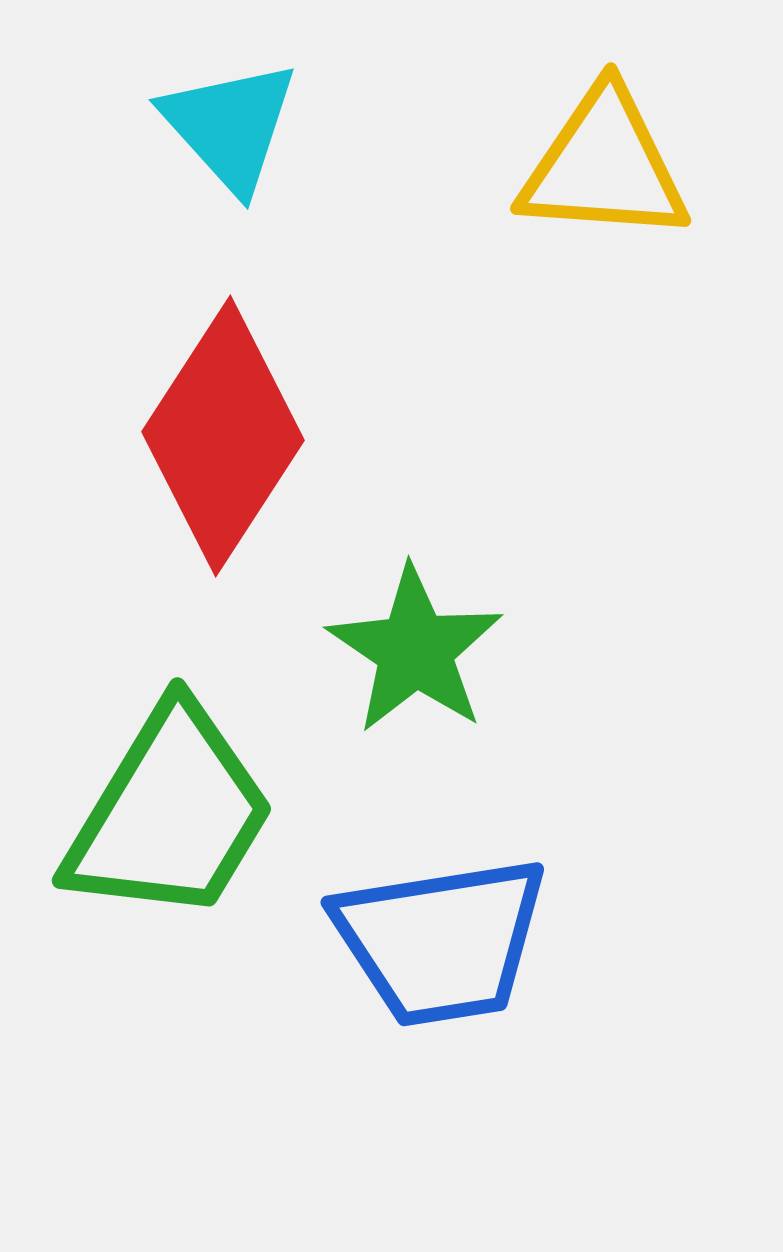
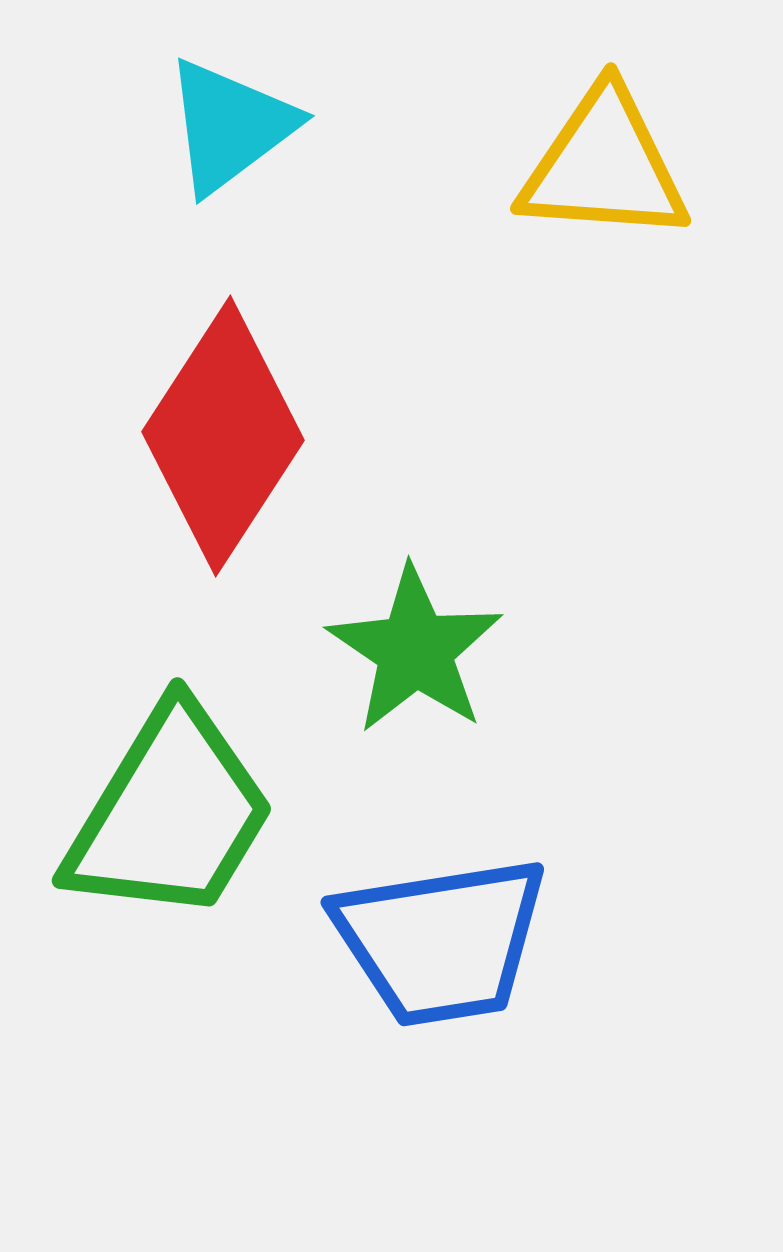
cyan triangle: rotated 35 degrees clockwise
